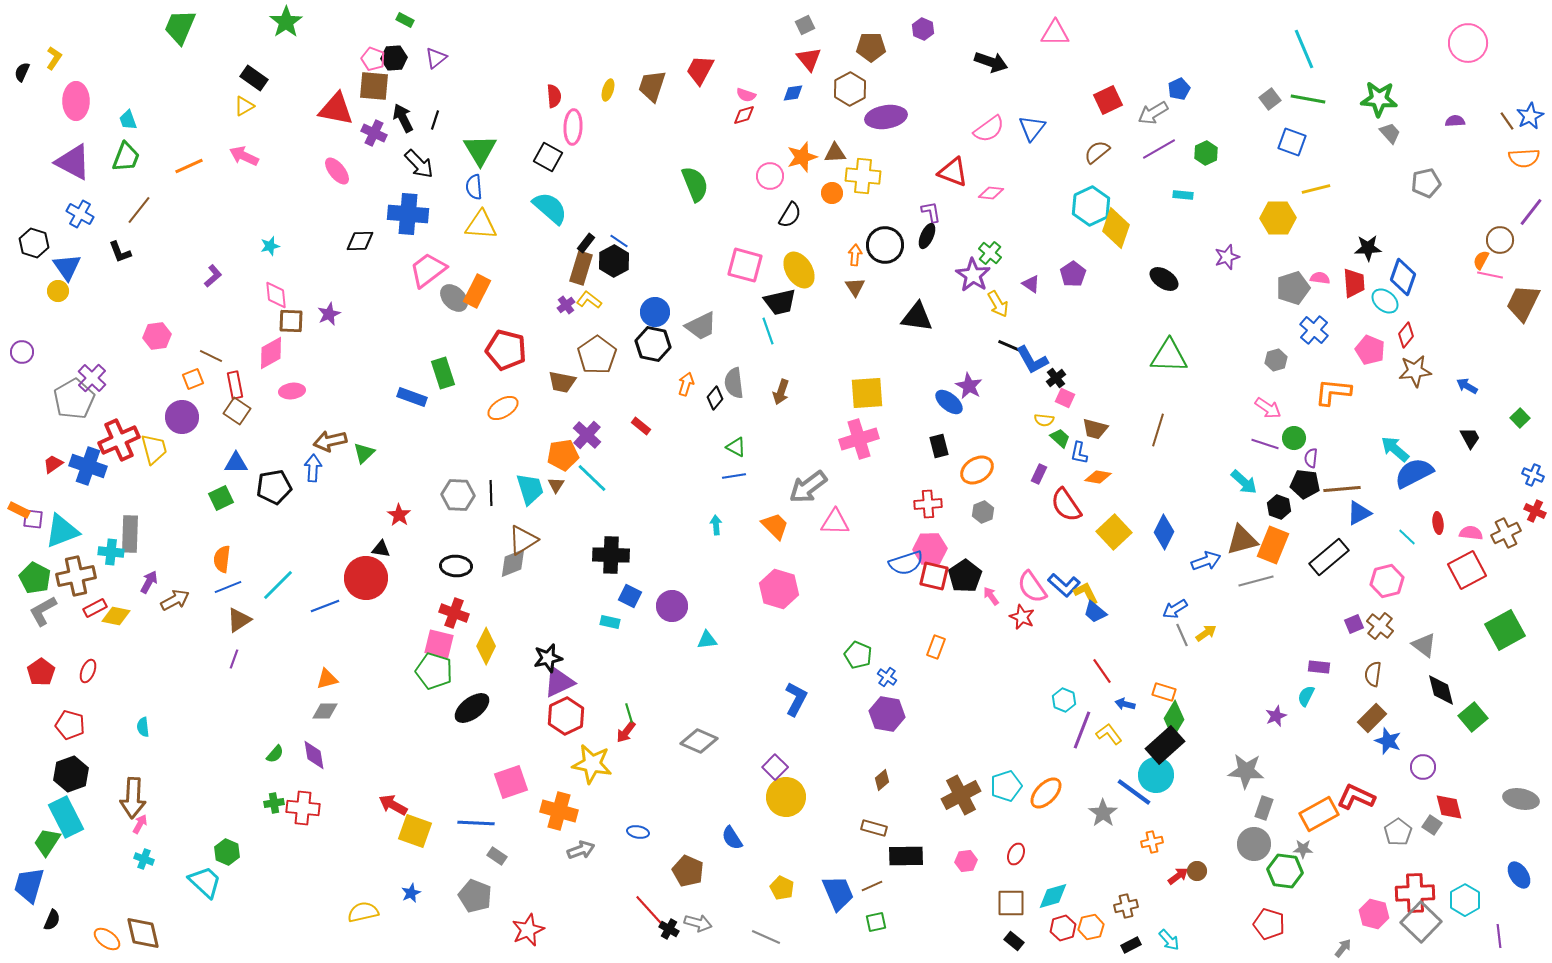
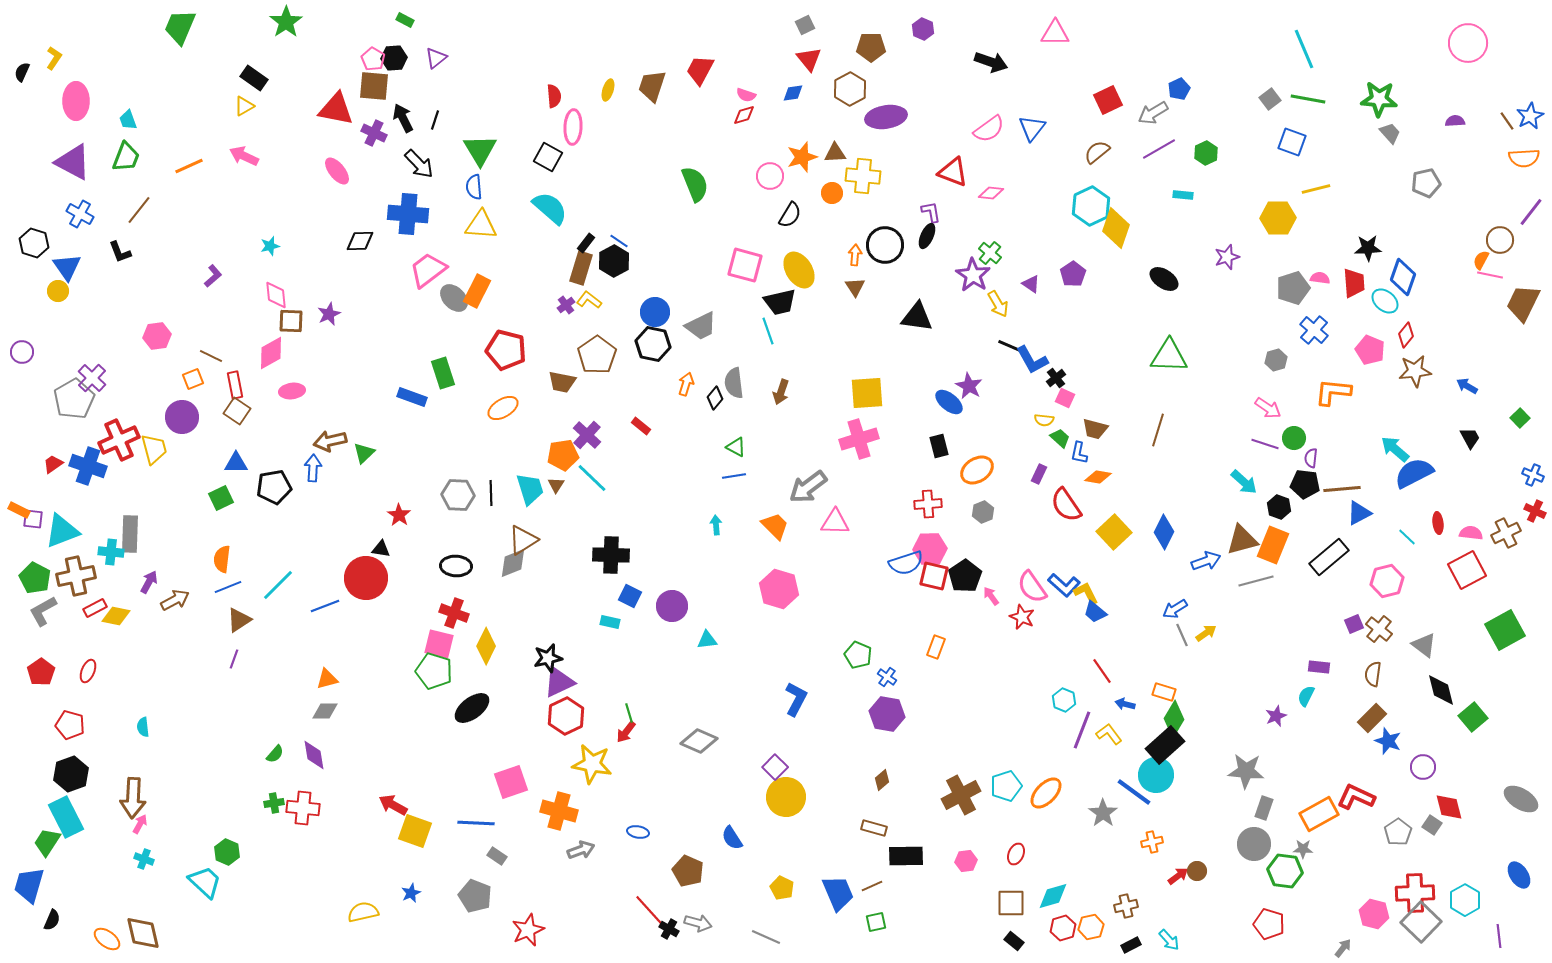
pink pentagon at (373, 59): rotated 10 degrees clockwise
brown cross at (1380, 626): moved 1 px left, 3 px down
gray ellipse at (1521, 799): rotated 20 degrees clockwise
